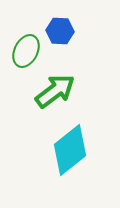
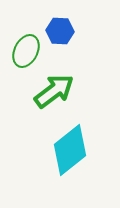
green arrow: moved 1 px left
